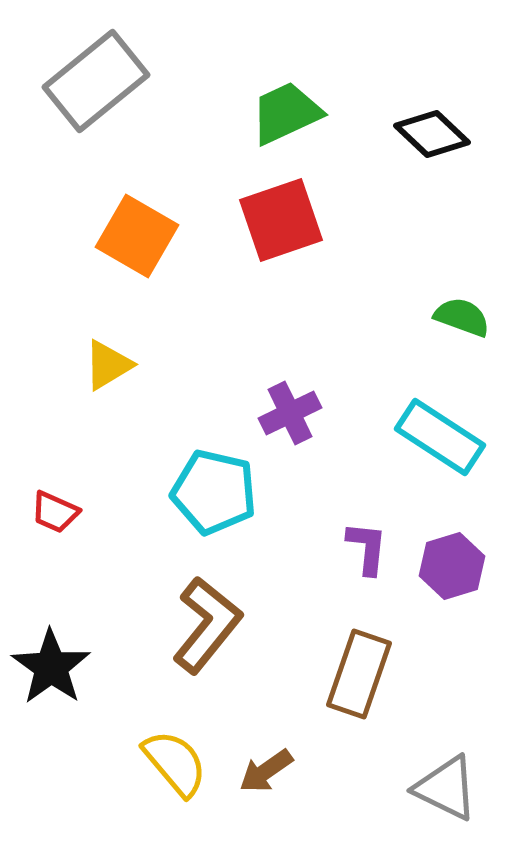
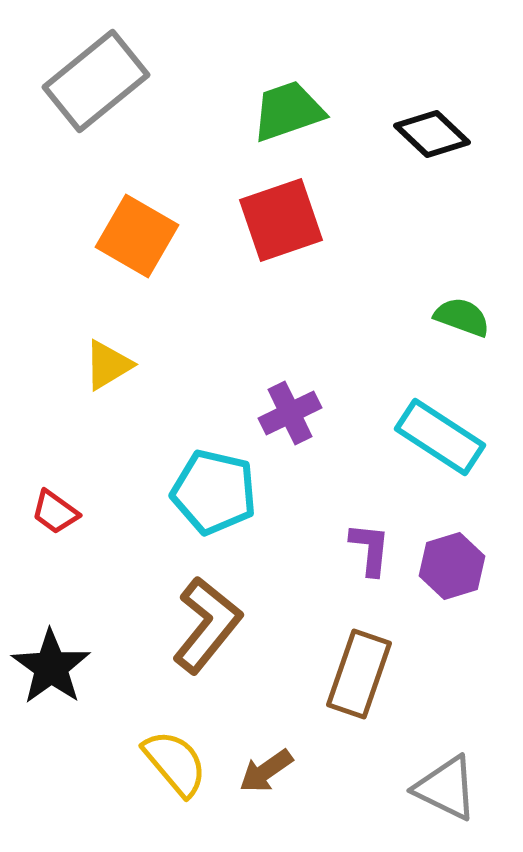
green trapezoid: moved 2 px right, 2 px up; rotated 6 degrees clockwise
red trapezoid: rotated 12 degrees clockwise
purple L-shape: moved 3 px right, 1 px down
